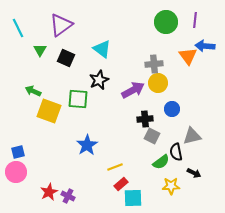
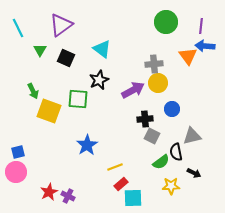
purple line: moved 6 px right, 6 px down
green arrow: rotated 140 degrees counterclockwise
